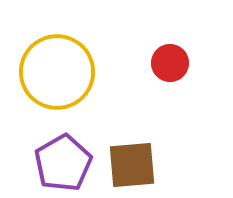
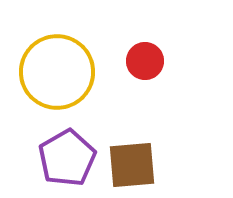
red circle: moved 25 px left, 2 px up
purple pentagon: moved 4 px right, 5 px up
